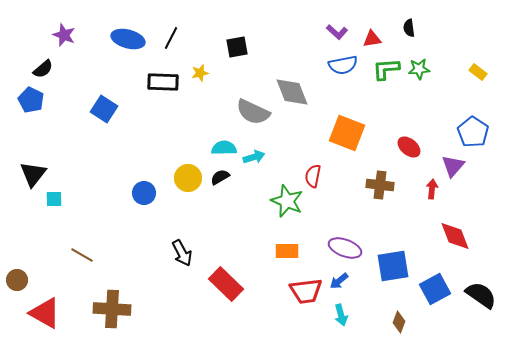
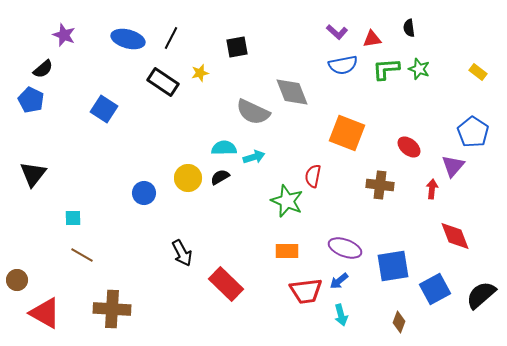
green star at (419, 69): rotated 25 degrees clockwise
black rectangle at (163, 82): rotated 32 degrees clockwise
cyan square at (54, 199): moved 19 px right, 19 px down
black semicircle at (481, 295): rotated 76 degrees counterclockwise
